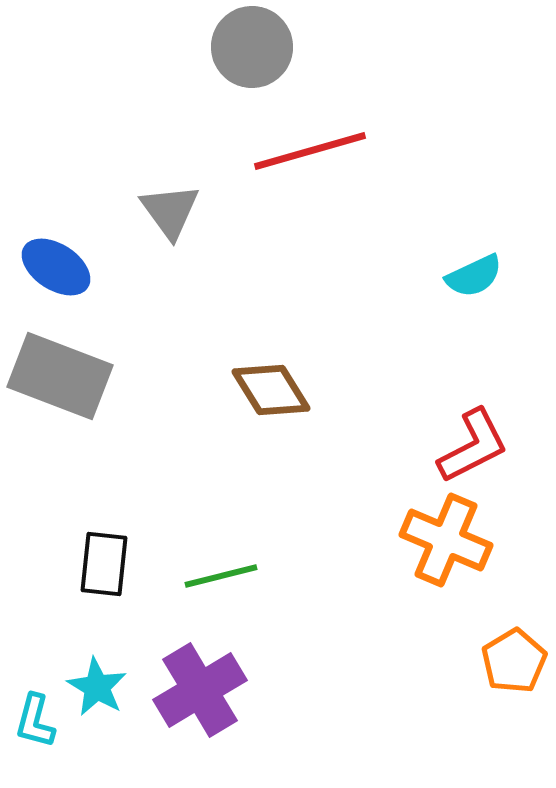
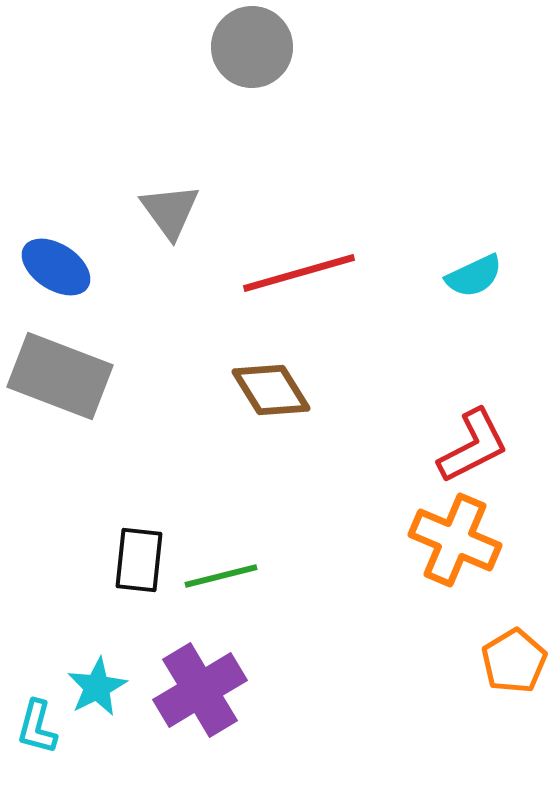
red line: moved 11 px left, 122 px down
orange cross: moved 9 px right
black rectangle: moved 35 px right, 4 px up
cyan star: rotated 14 degrees clockwise
cyan L-shape: moved 2 px right, 6 px down
